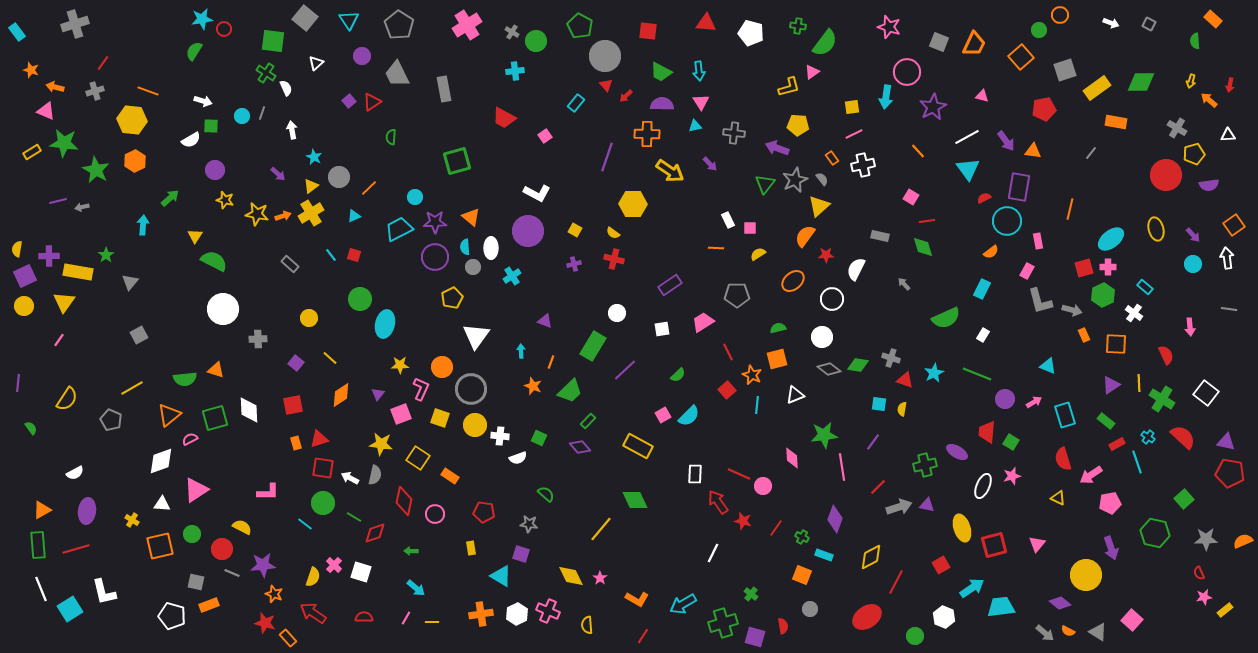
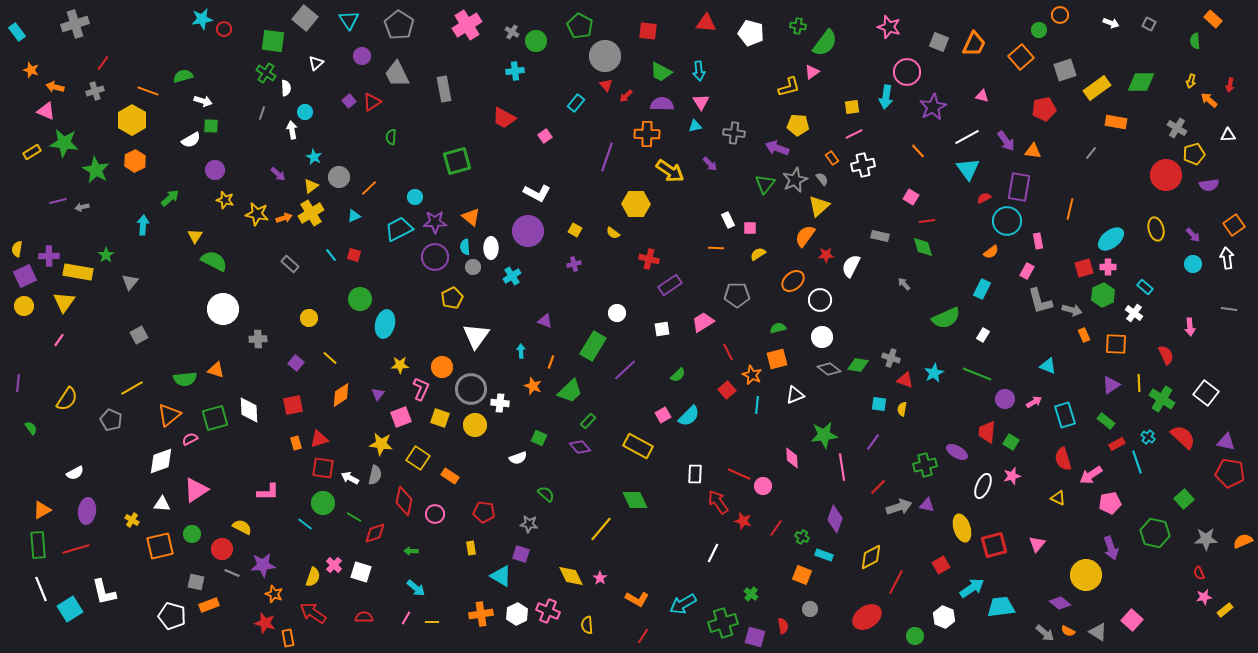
green semicircle at (194, 51): moved 11 px left, 25 px down; rotated 42 degrees clockwise
white semicircle at (286, 88): rotated 21 degrees clockwise
cyan circle at (242, 116): moved 63 px right, 4 px up
yellow hexagon at (132, 120): rotated 24 degrees clockwise
yellow hexagon at (633, 204): moved 3 px right
orange arrow at (283, 216): moved 1 px right, 2 px down
red cross at (614, 259): moved 35 px right
white semicircle at (856, 269): moved 5 px left, 3 px up
white circle at (832, 299): moved 12 px left, 1 px down
pink square at (401, 414): moved 3 px down
white cross at (500, 436): moved 33 px up
orange rectangle at (288, 638): rotated 30 degrees clockwise
